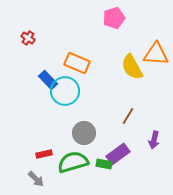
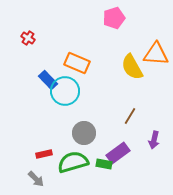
brown line: moved 2 px right
purple rectangle: moved 1 px up
